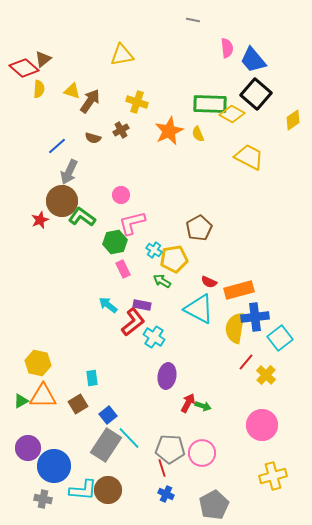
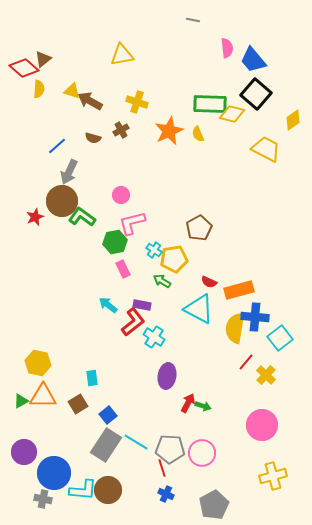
brown arrow at (90, 101): rotated 95 degrees counterclockwise
yellow diamond at (232, 114): rotated 15 degrees counterclockwise
yellow trapezoid at (249, 157): moved 17 px right, 8 px up
red star at (40, 220): moved 5 px left, 3 px up
blue cross at (255, 317): rotated 12 degrees clockwise
cyan line at (129, 438): moved 7 px right, 4 px down; rotated 15 degrees counterclockwise
purple circle at (28, 448): moved 4 px left, 4 px down
blue circle at (54, 466): moved 7 px down
